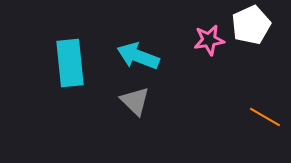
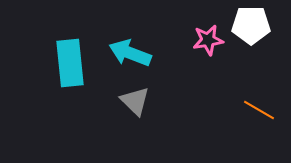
white pentagon: rotated 24 degrees clockwise
pink star: moved 1 px left
cyan arrow: moved 8 px left, 3 px up
orange line: moved 6 px left, 7 px up
